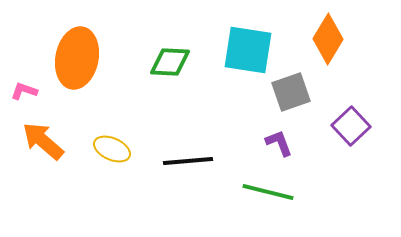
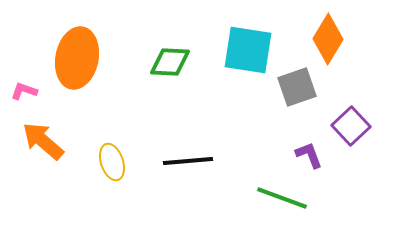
gray square: moved 6 px right, 5 px up
purple L-shape: moved 30 px right, 12 px down
yellow ellipse: moved 13 px down; rotated 48 degrees clockwise
green line: moved 14 px right, 6 px down; rotated 6 degrees clockwise
